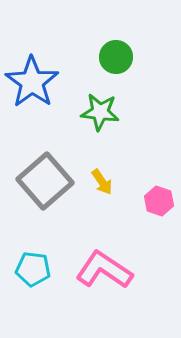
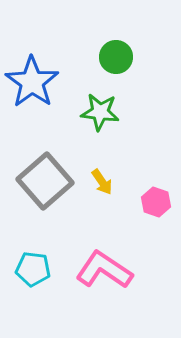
pink hexagon: moved 3 px left, 1 px down
